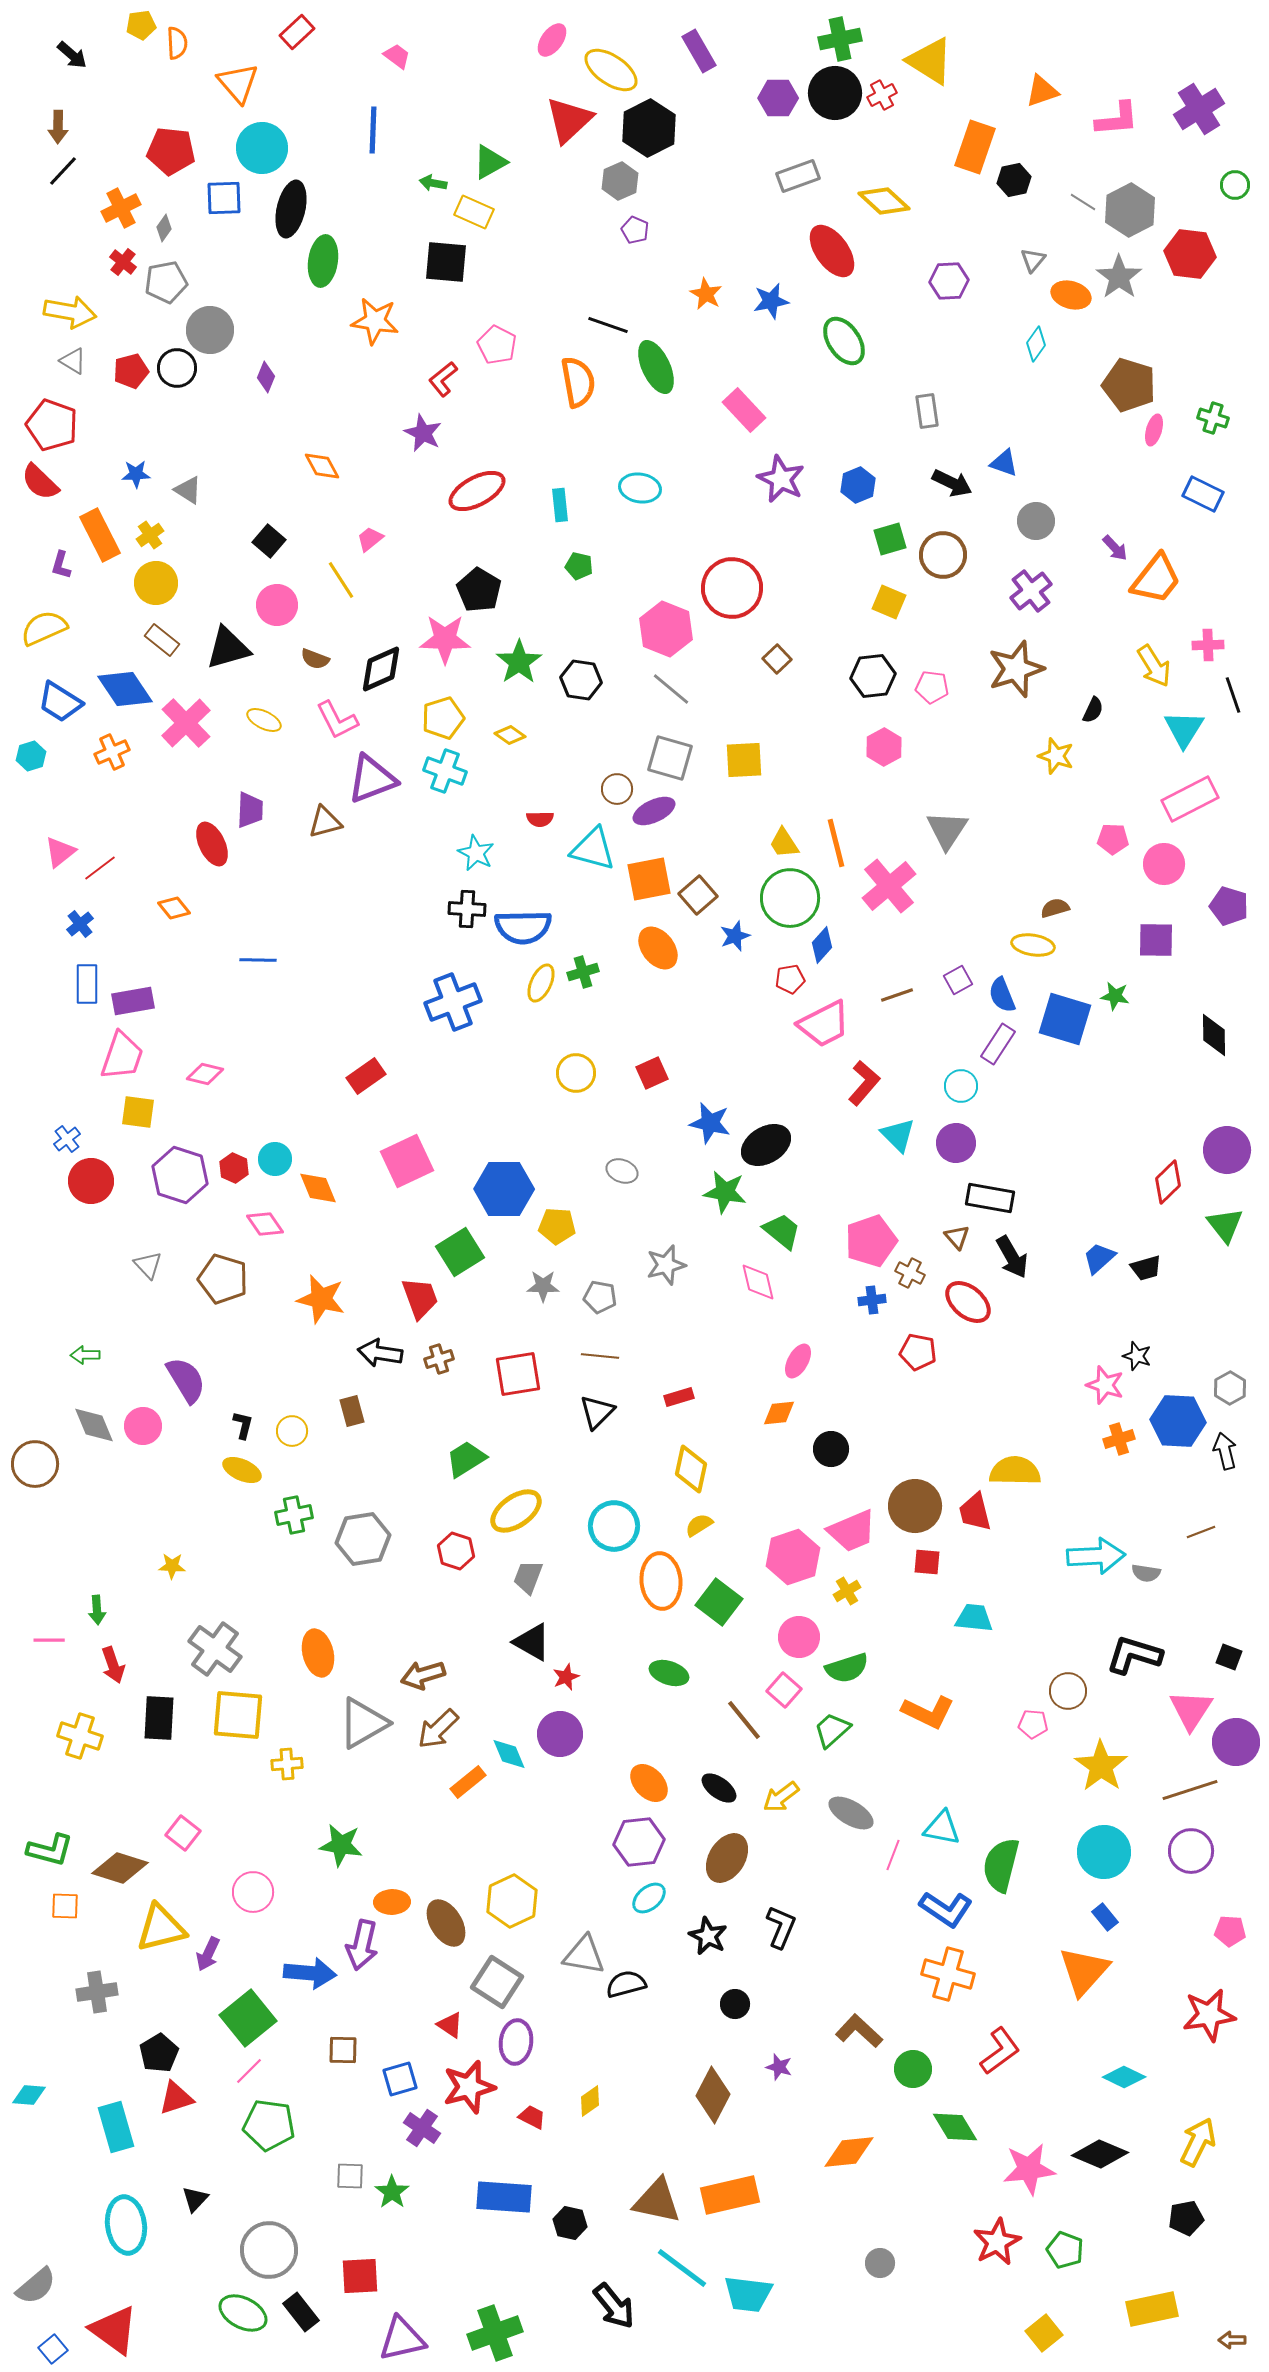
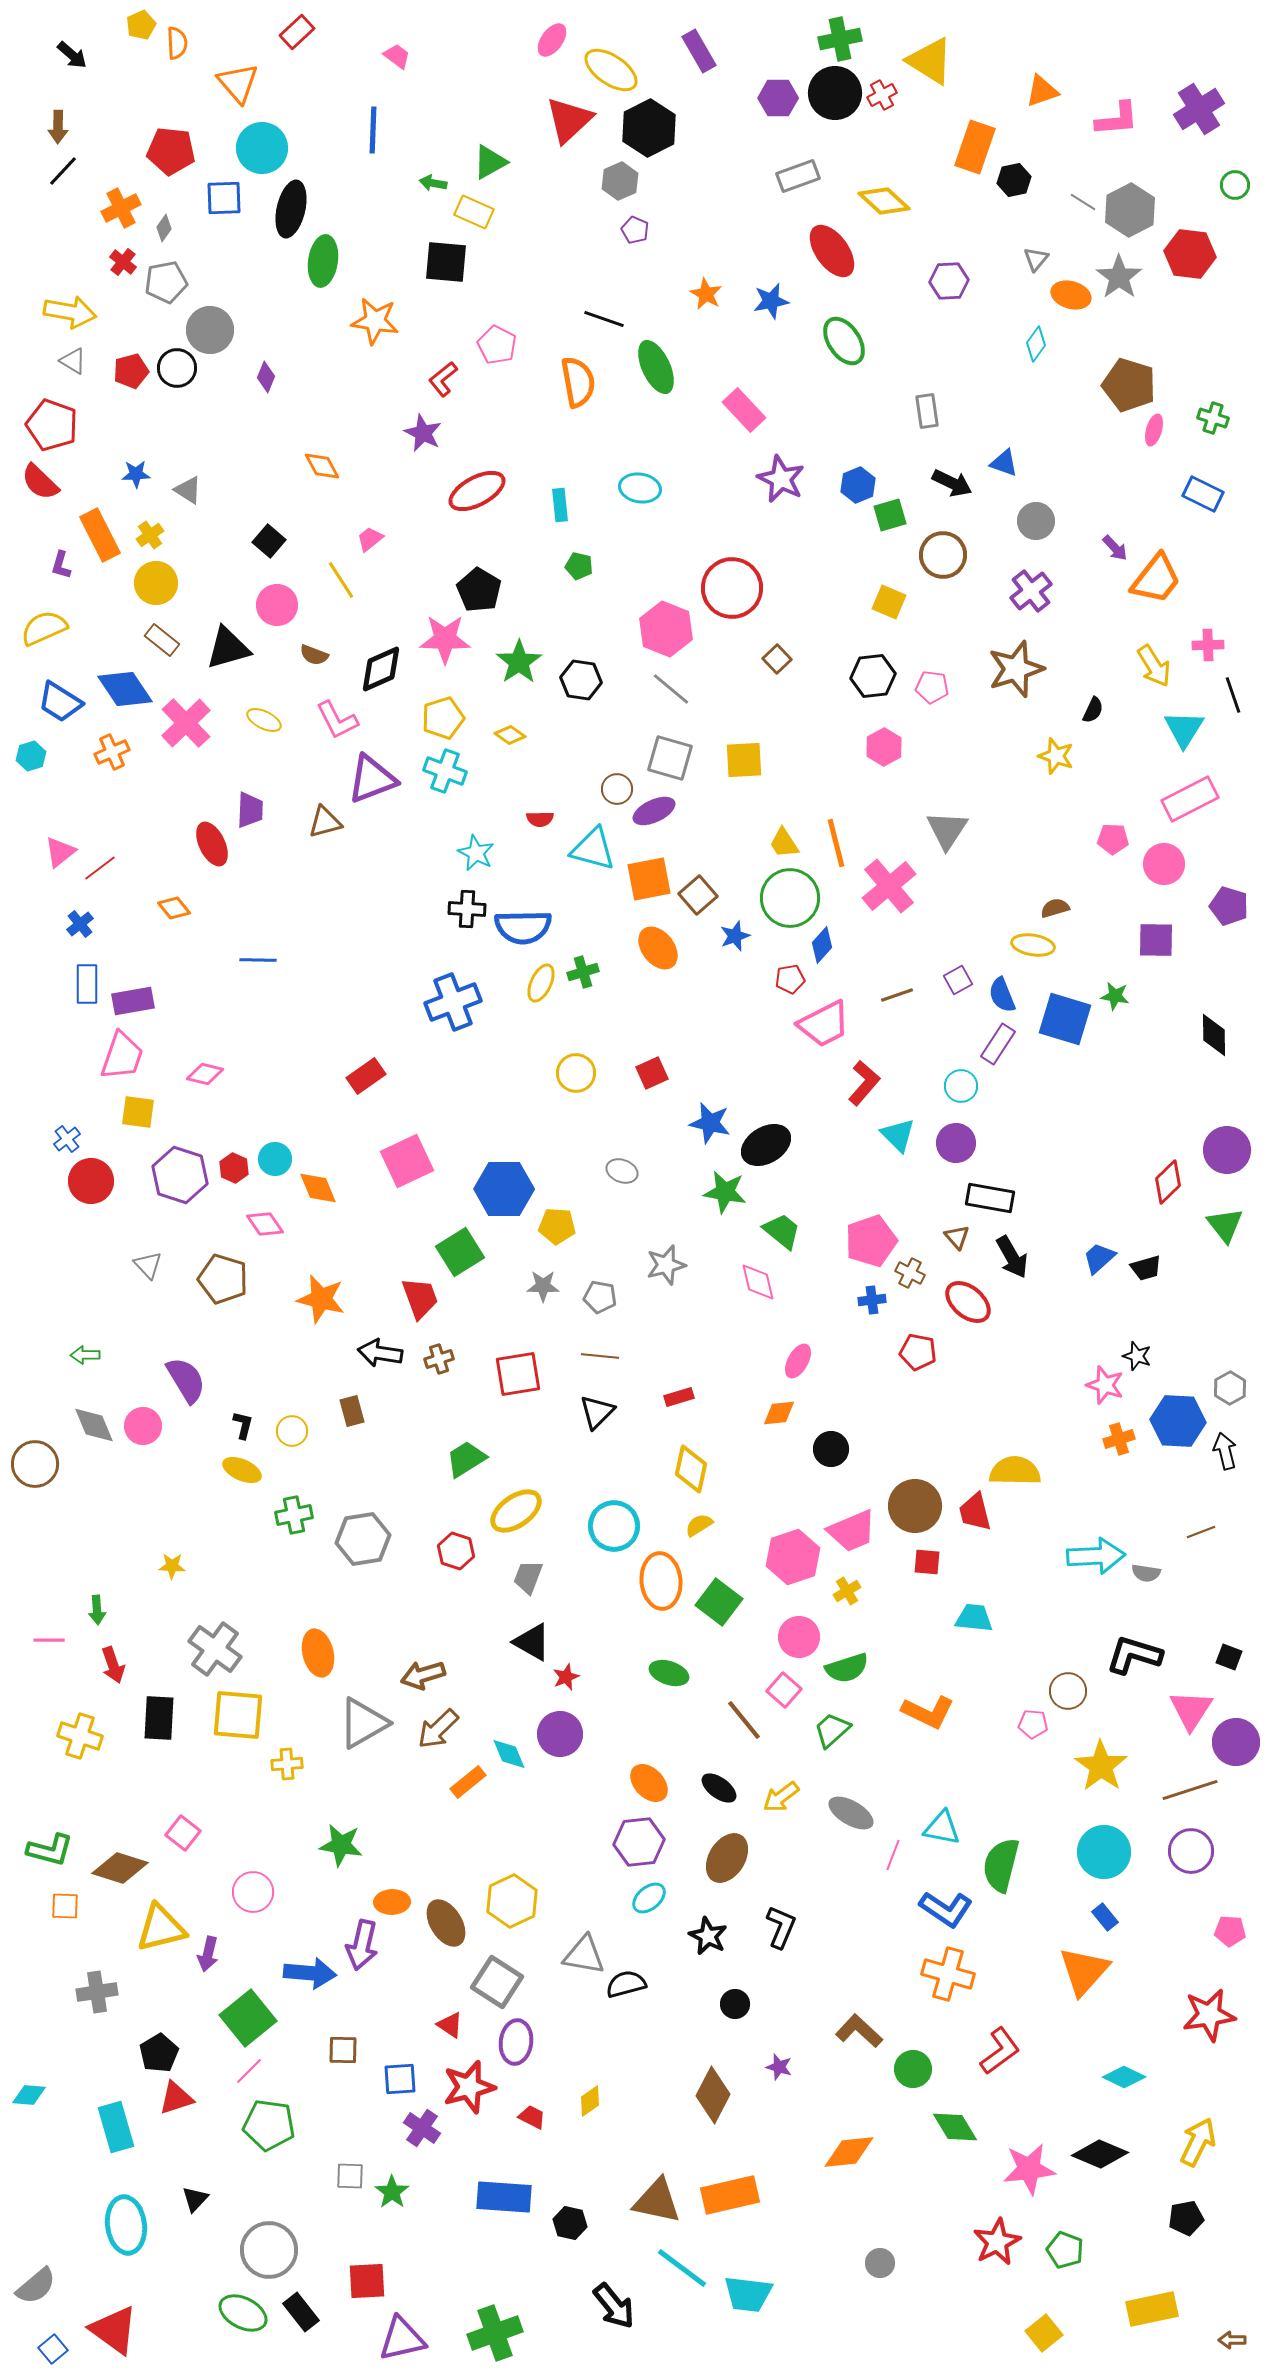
yellow pentagon at (141, 25): rotated 16 degrees counterclockwise
gray triangle at (1033, 260): moved 3 px right, 1 px up
black line at (608, 325): moved 4 px left, 6 px up
green square at (890, 539): moved 24 px up
brown semicircle at (315, 659): moved 1 px left, 4 px up
purple arrow at (208, 1954): rotated 12 degrees counterclockwise
blue square at (400, 2079): rotated 12 degrees clockwise
red square at (360, 2276): moved 7 px right, 5 px down
